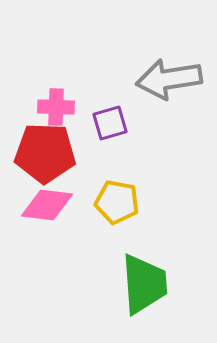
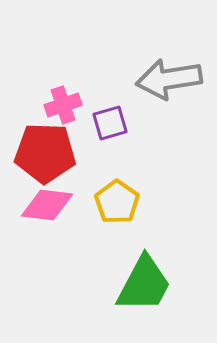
pink cross: moved 7 px right, 2 px up; rotated 21 degrees counterclockwise
yellow pentagon: rotated 24 degrees clockwise
green trapezoid: rotated 32 degrees clockwise
